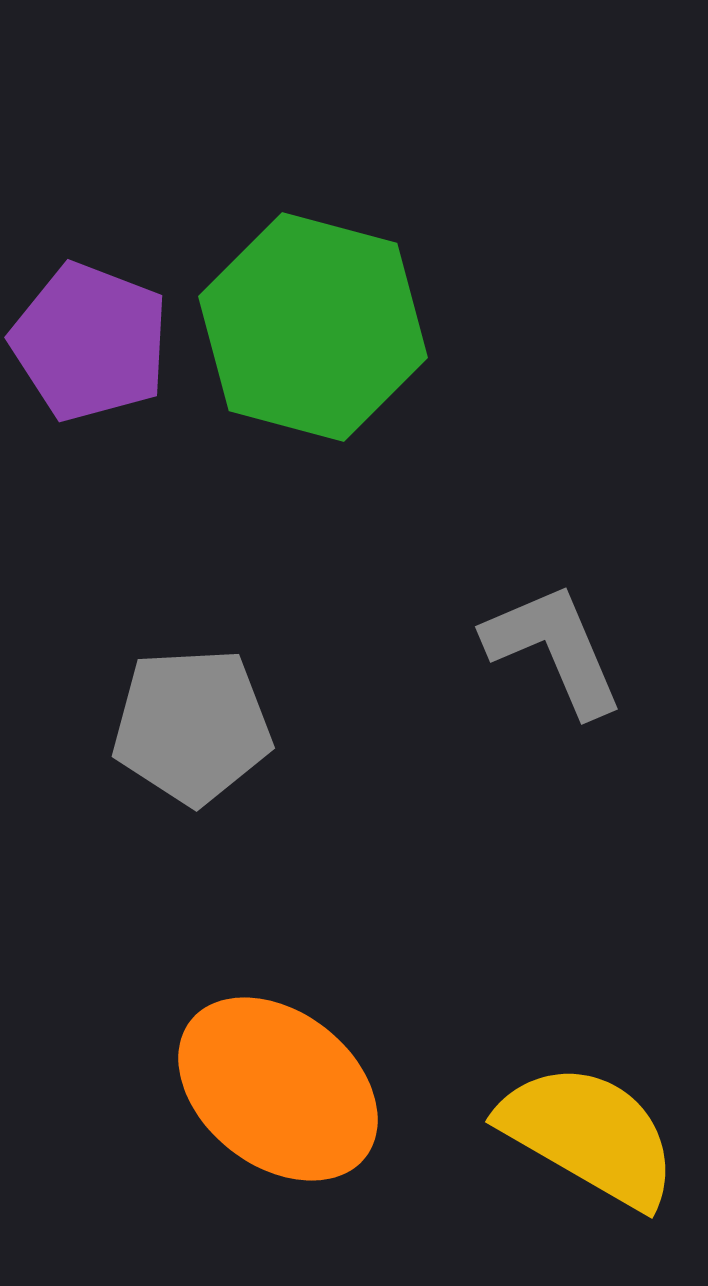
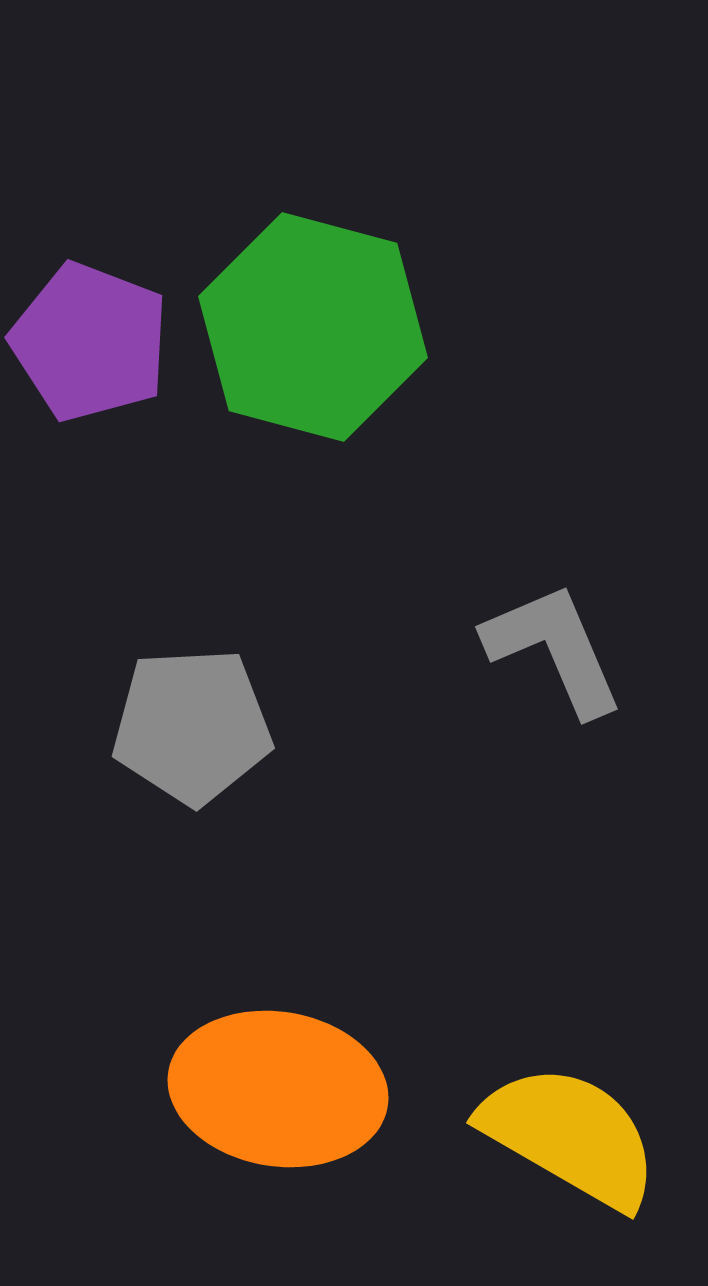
orange ellipse: rotated 29 degrees counterclockwise
yellow semicircle: moved 19 px left, 1 px down
